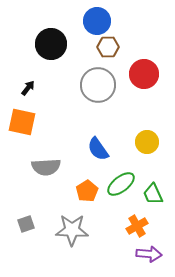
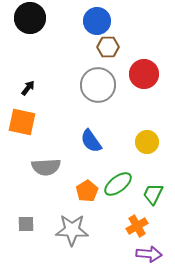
black circle: moved 21 px left, 26 px up
blue semicircle: moved 7 px left, 8 px up
green ellipse: moved 3 px left
green trapezoid: rotated 50 degrees clockwise
gray square: rotated 18 degrees clockwise
